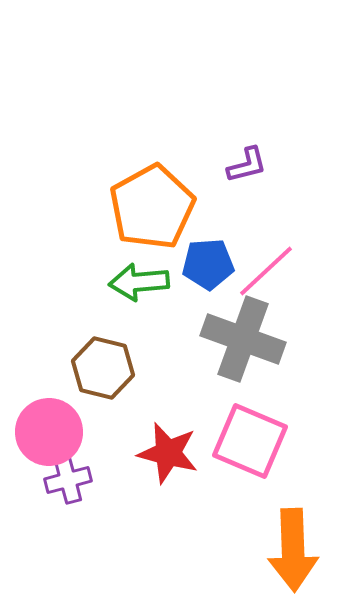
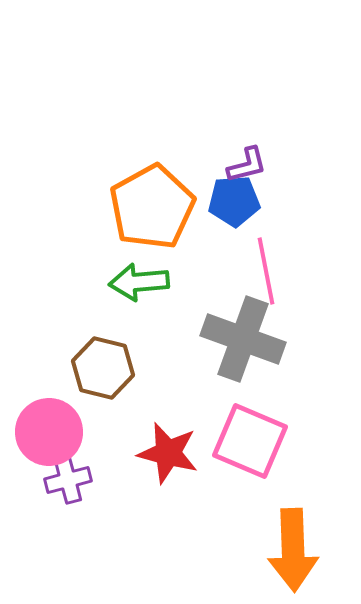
blue pentagon: moved 26 px right, 63 px up
pink line: rotated 58 degrees counterclockwise
